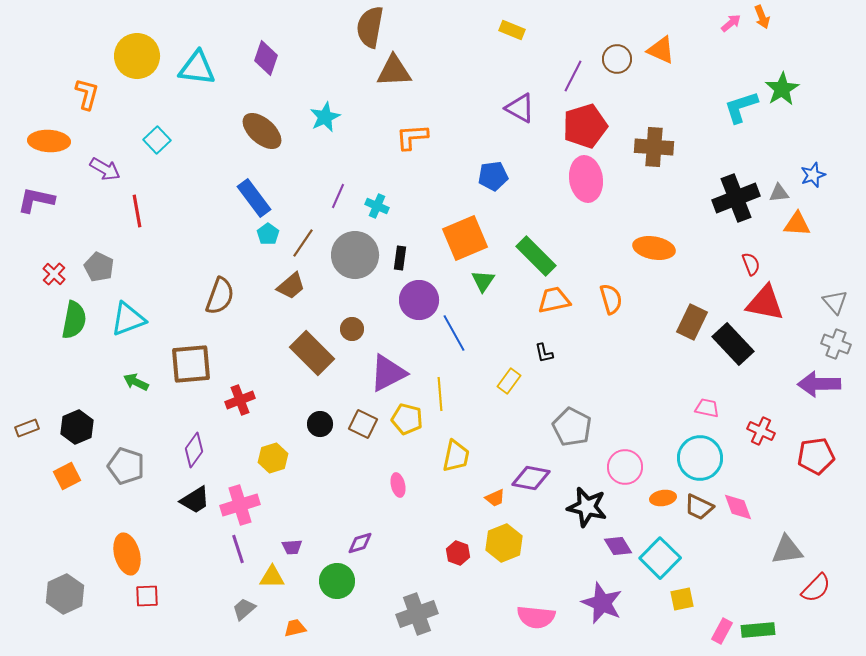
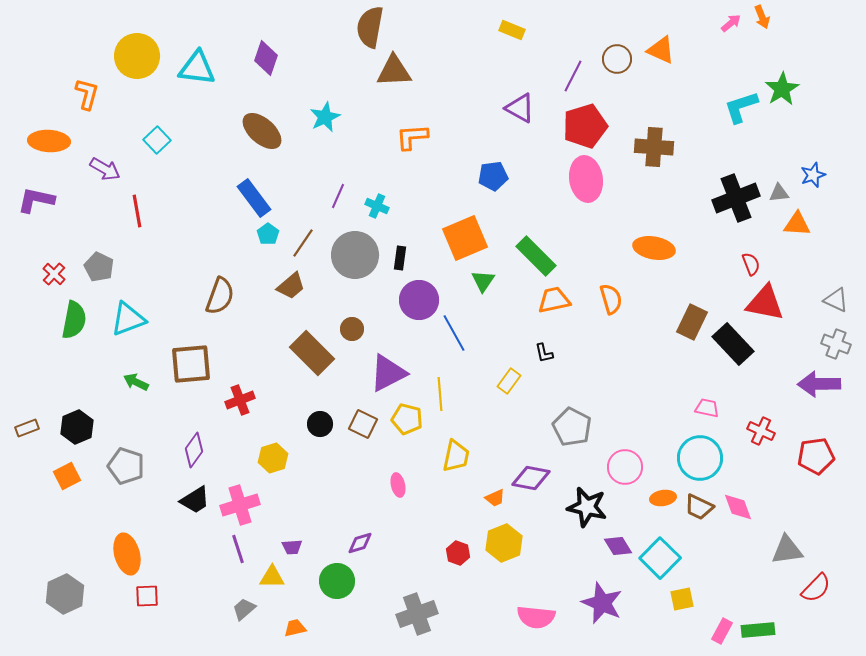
gray triangle at (835, 302): moved 1 px right, 2 px up; rotated 24 degrees counterclockwise
